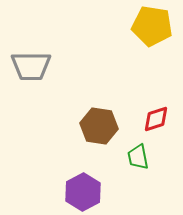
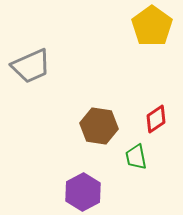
yellow pentagon: rotated 27 degrees clockwise
gray trapezoid: rotated 24 degrees counterclockwise
red diamond: rotated 16 degrees counterclockwise
green trapezoid: moved 2 px left
